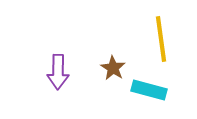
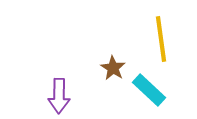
purple arrow: moved 1 px right, 24 px down
cyan rectangle: rotated 28 degrees clockwise
